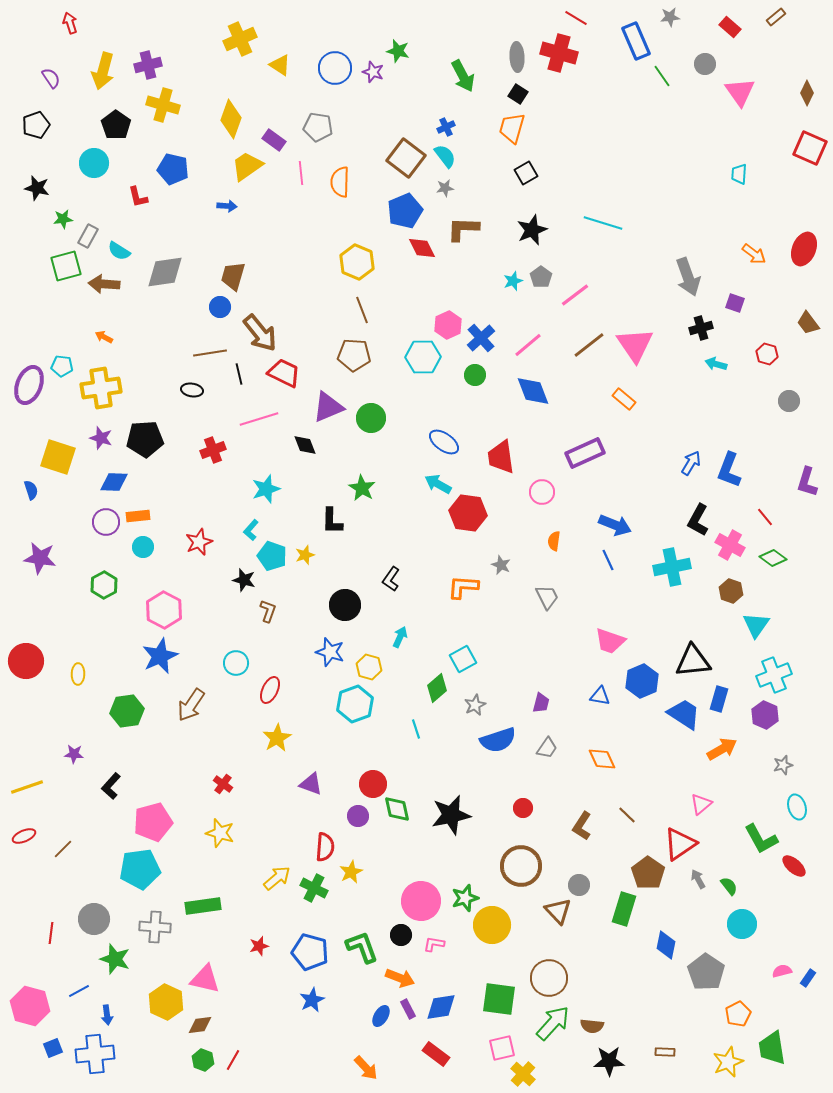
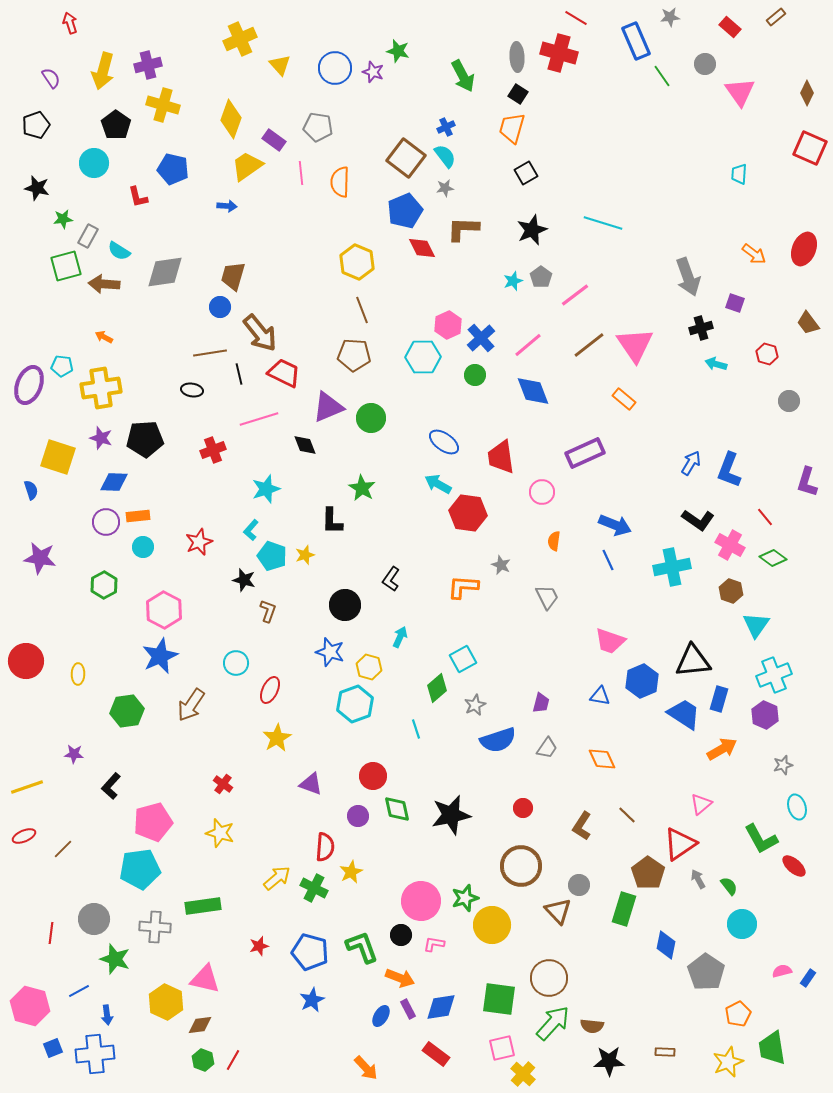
yellow triangle at (280, 65): rotated 15 degrees clockwise
black L-shape at (698, 520): rotated 84 degrees counterclockwise
red circle at (373, 784): moved 8 px up
